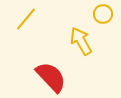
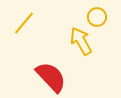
yellow circle: moved 6 px left, 3 px down
yellow line: moved 2 px left, 4 px down
